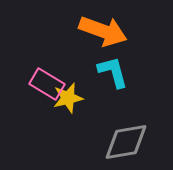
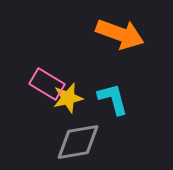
orange arrow: moved 17 px right, 3 px down
cyan L-shape: moved 27 px down
gray diamond: moved 48 px left
